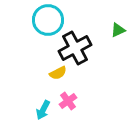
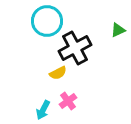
cyan circle: moved 1 px left, 1 px down
